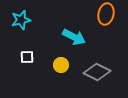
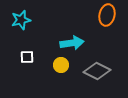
orange ellipse: moved 1 px right, 1 px down
cyan arrow: moved 2 px left, 6 px down; rotated 35 degrees counterclockwise
gray diamond: moved 1 px up
